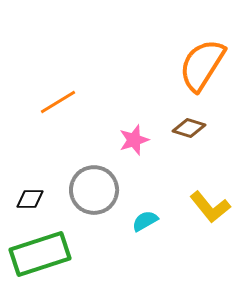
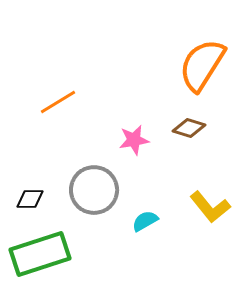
pink star: rotated 8 degrees clockwise
